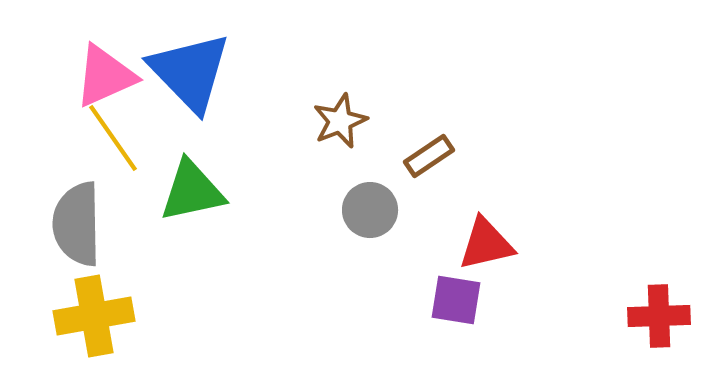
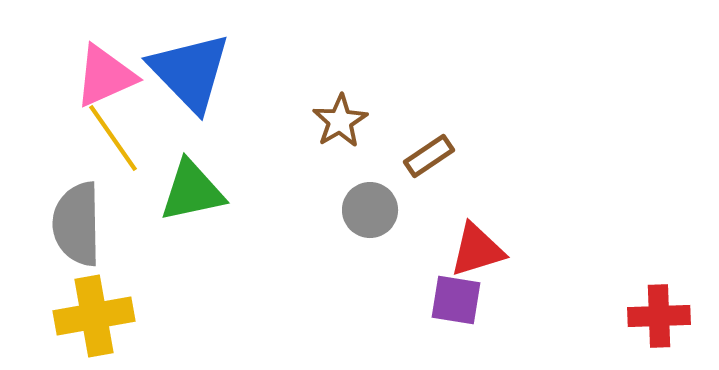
brown star: rotated 8 degrees counterclockwise
red triangle: moved 9 px left, 6 px down; rotated 4 degrees counterclockwise
